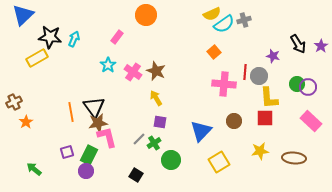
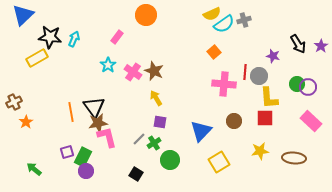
brown star at (156, 71): moved 2 px left
green rectangle at (89, 155): moved 6 px left, 2 px down
green circle at (171, 160): moved 1 px left
black square at (136, 175): moved 1 px up
